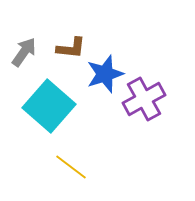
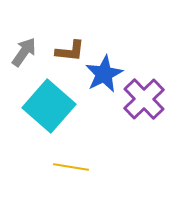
brown L-shape: moved 1 px left, 3 px down
blue star: moved 1 px left; rotated 9 degrees counterclockwise
purple cross: rotated 15 degrees counterclockwise
yellow line: rotated 28 degrees counterclockwise
